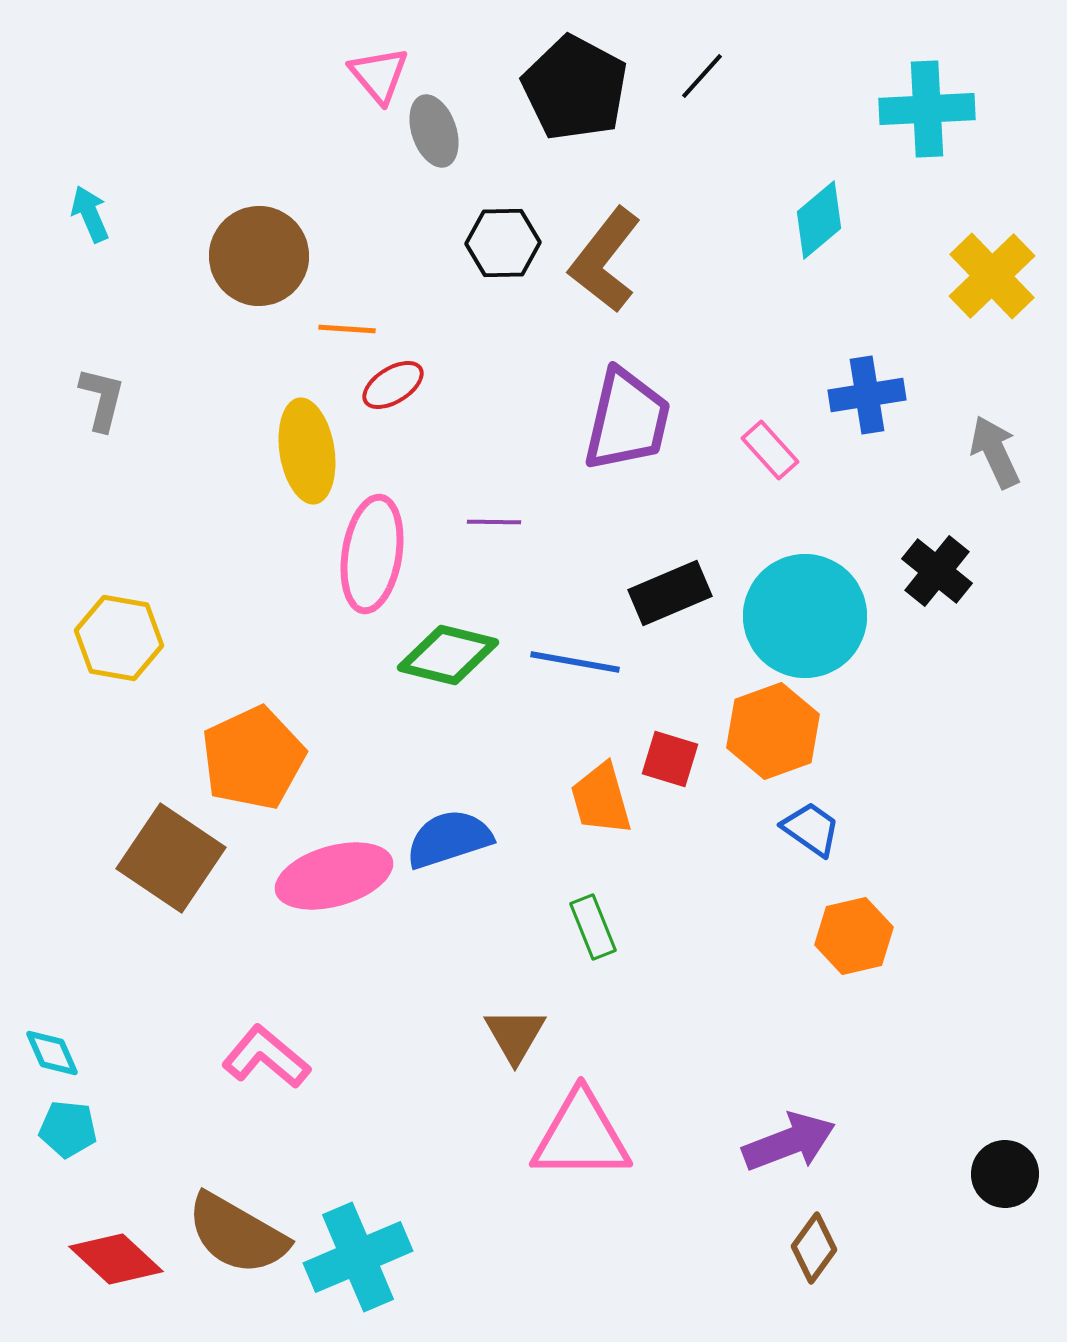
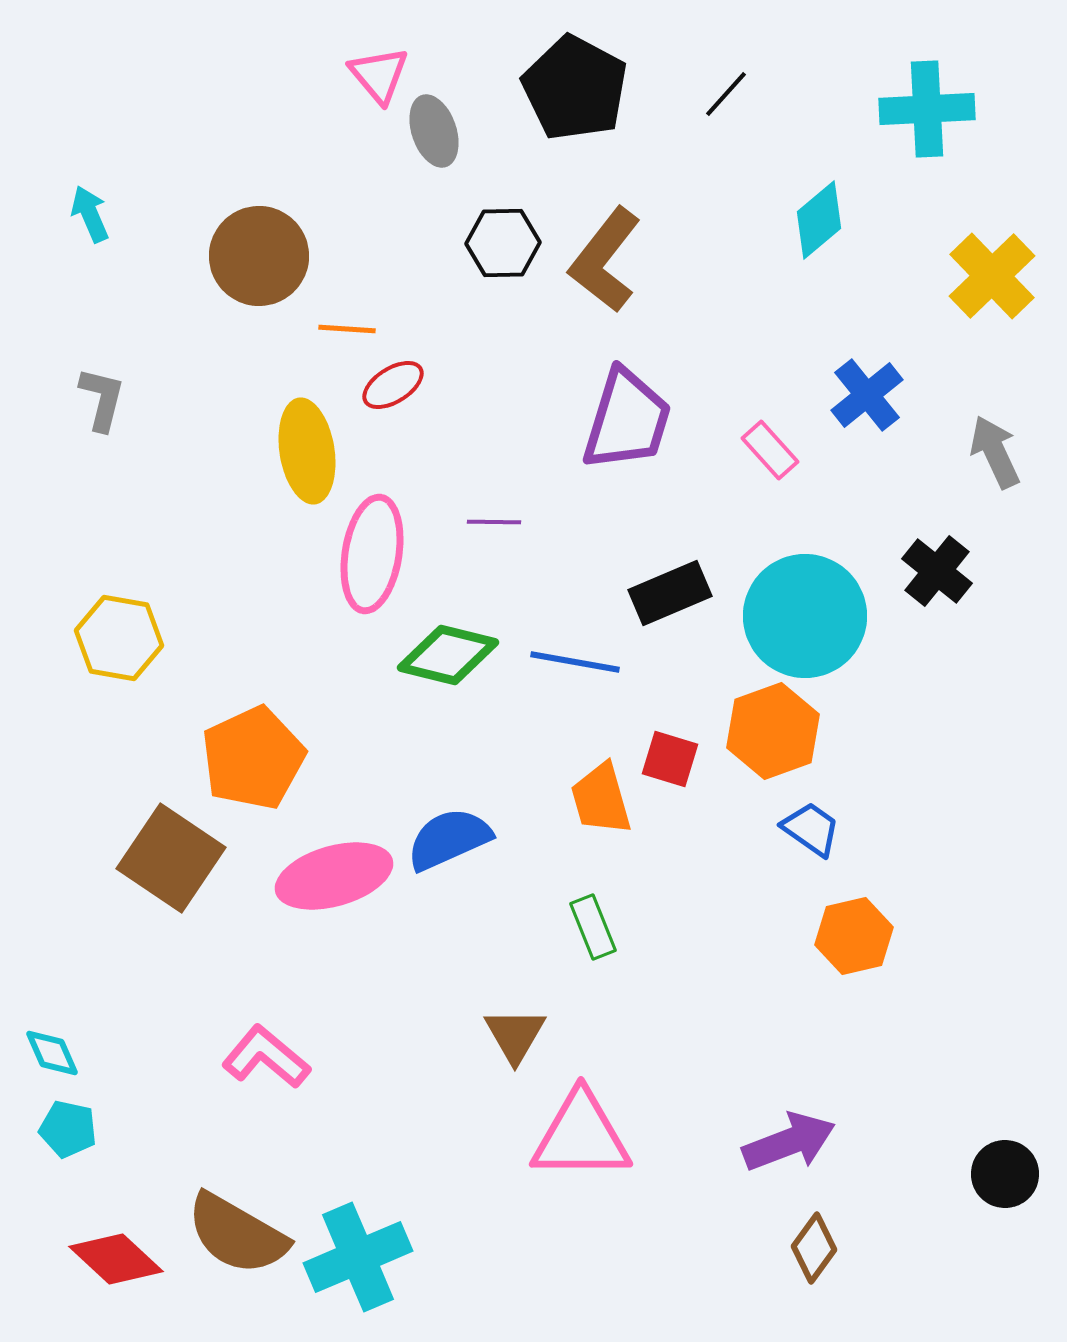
black line at (702, 76): moved 24 px right, 18 px down
blue cross at (867, 395): rotated 30 degrees counterclockwise
purple trapezoid at (627, 420): rotated 4 degrees clockwise
blue semicircle at (449, 839): rotated 6 degrees counterclockwise
cyan pentagon at (68, 1129): rotated 6 degrees clockwise
